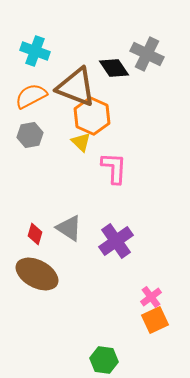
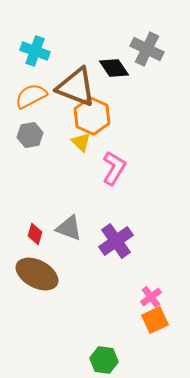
gray cross: moved 5 px up
pink L-shape: rotated 28 degrees clockwise
gray triangle: rotated 12 degrees counterclockwise
